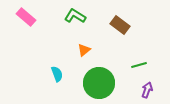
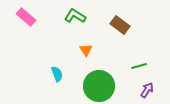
orange triangle: moved 2 px right; rotated 24 degrees counterclockwise
green line: moved 1 px down
green circle: moved 3 px down
purple arrow: rotated 14 degrees clockwise
